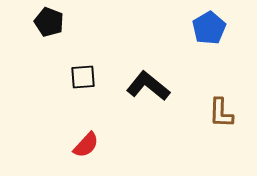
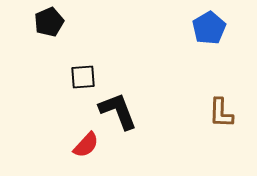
black pentagon: rotated 28 degrees clockwise
black L-shape: moved 30 px left, 25 px down; rotated 30 degrees clockwise
